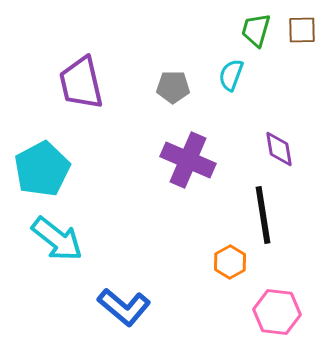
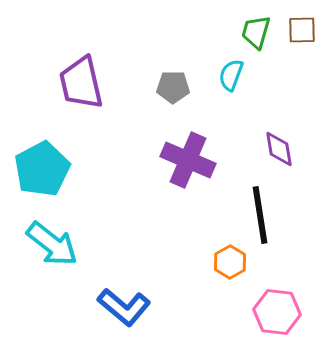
green trapezoid: moved 2 px down
black line: moved 3 px left
cyan arrow: moved 5 px left, 5 px down
